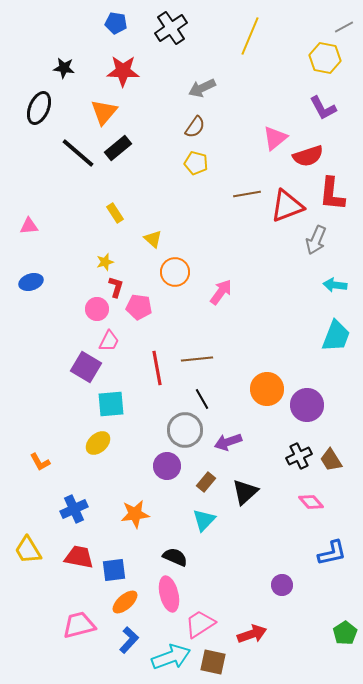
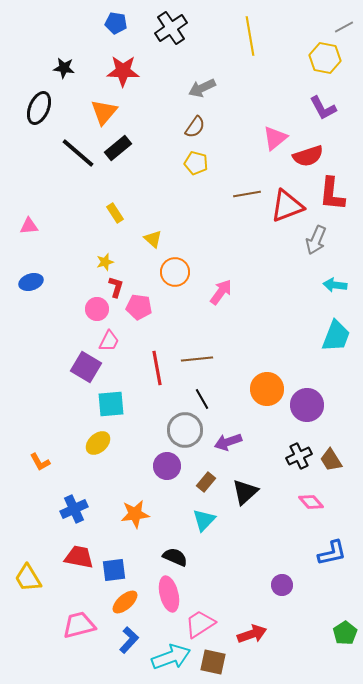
yellow line at (250, 36): rotated 33 degrees counterclockwise
yellow trapezoid at (28, 550): moved 28 px down
